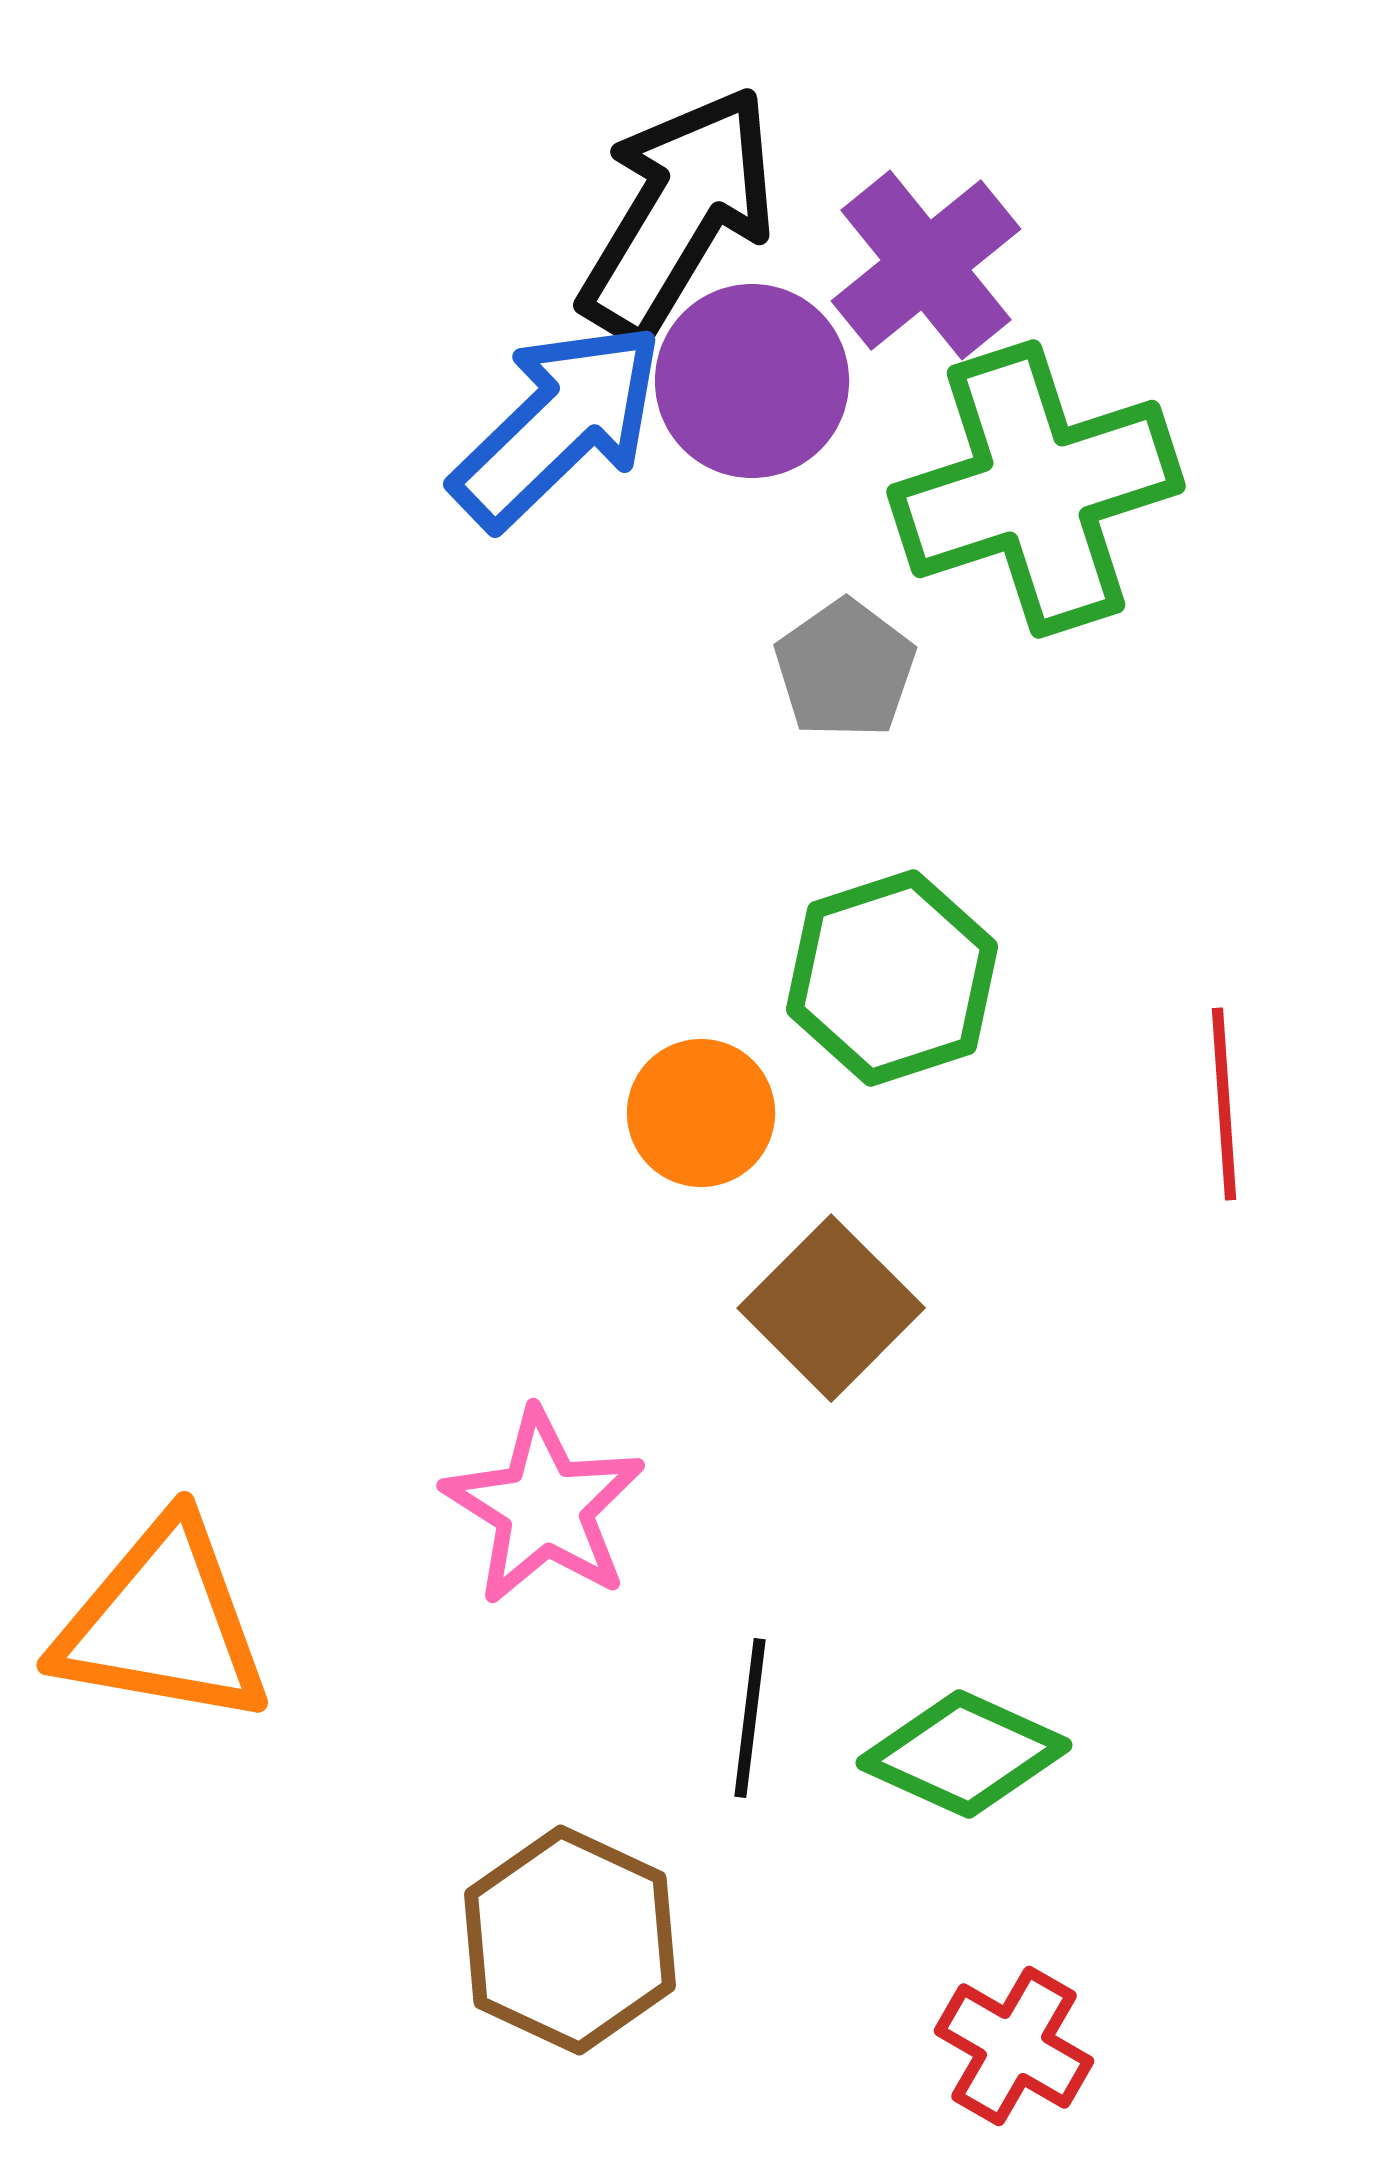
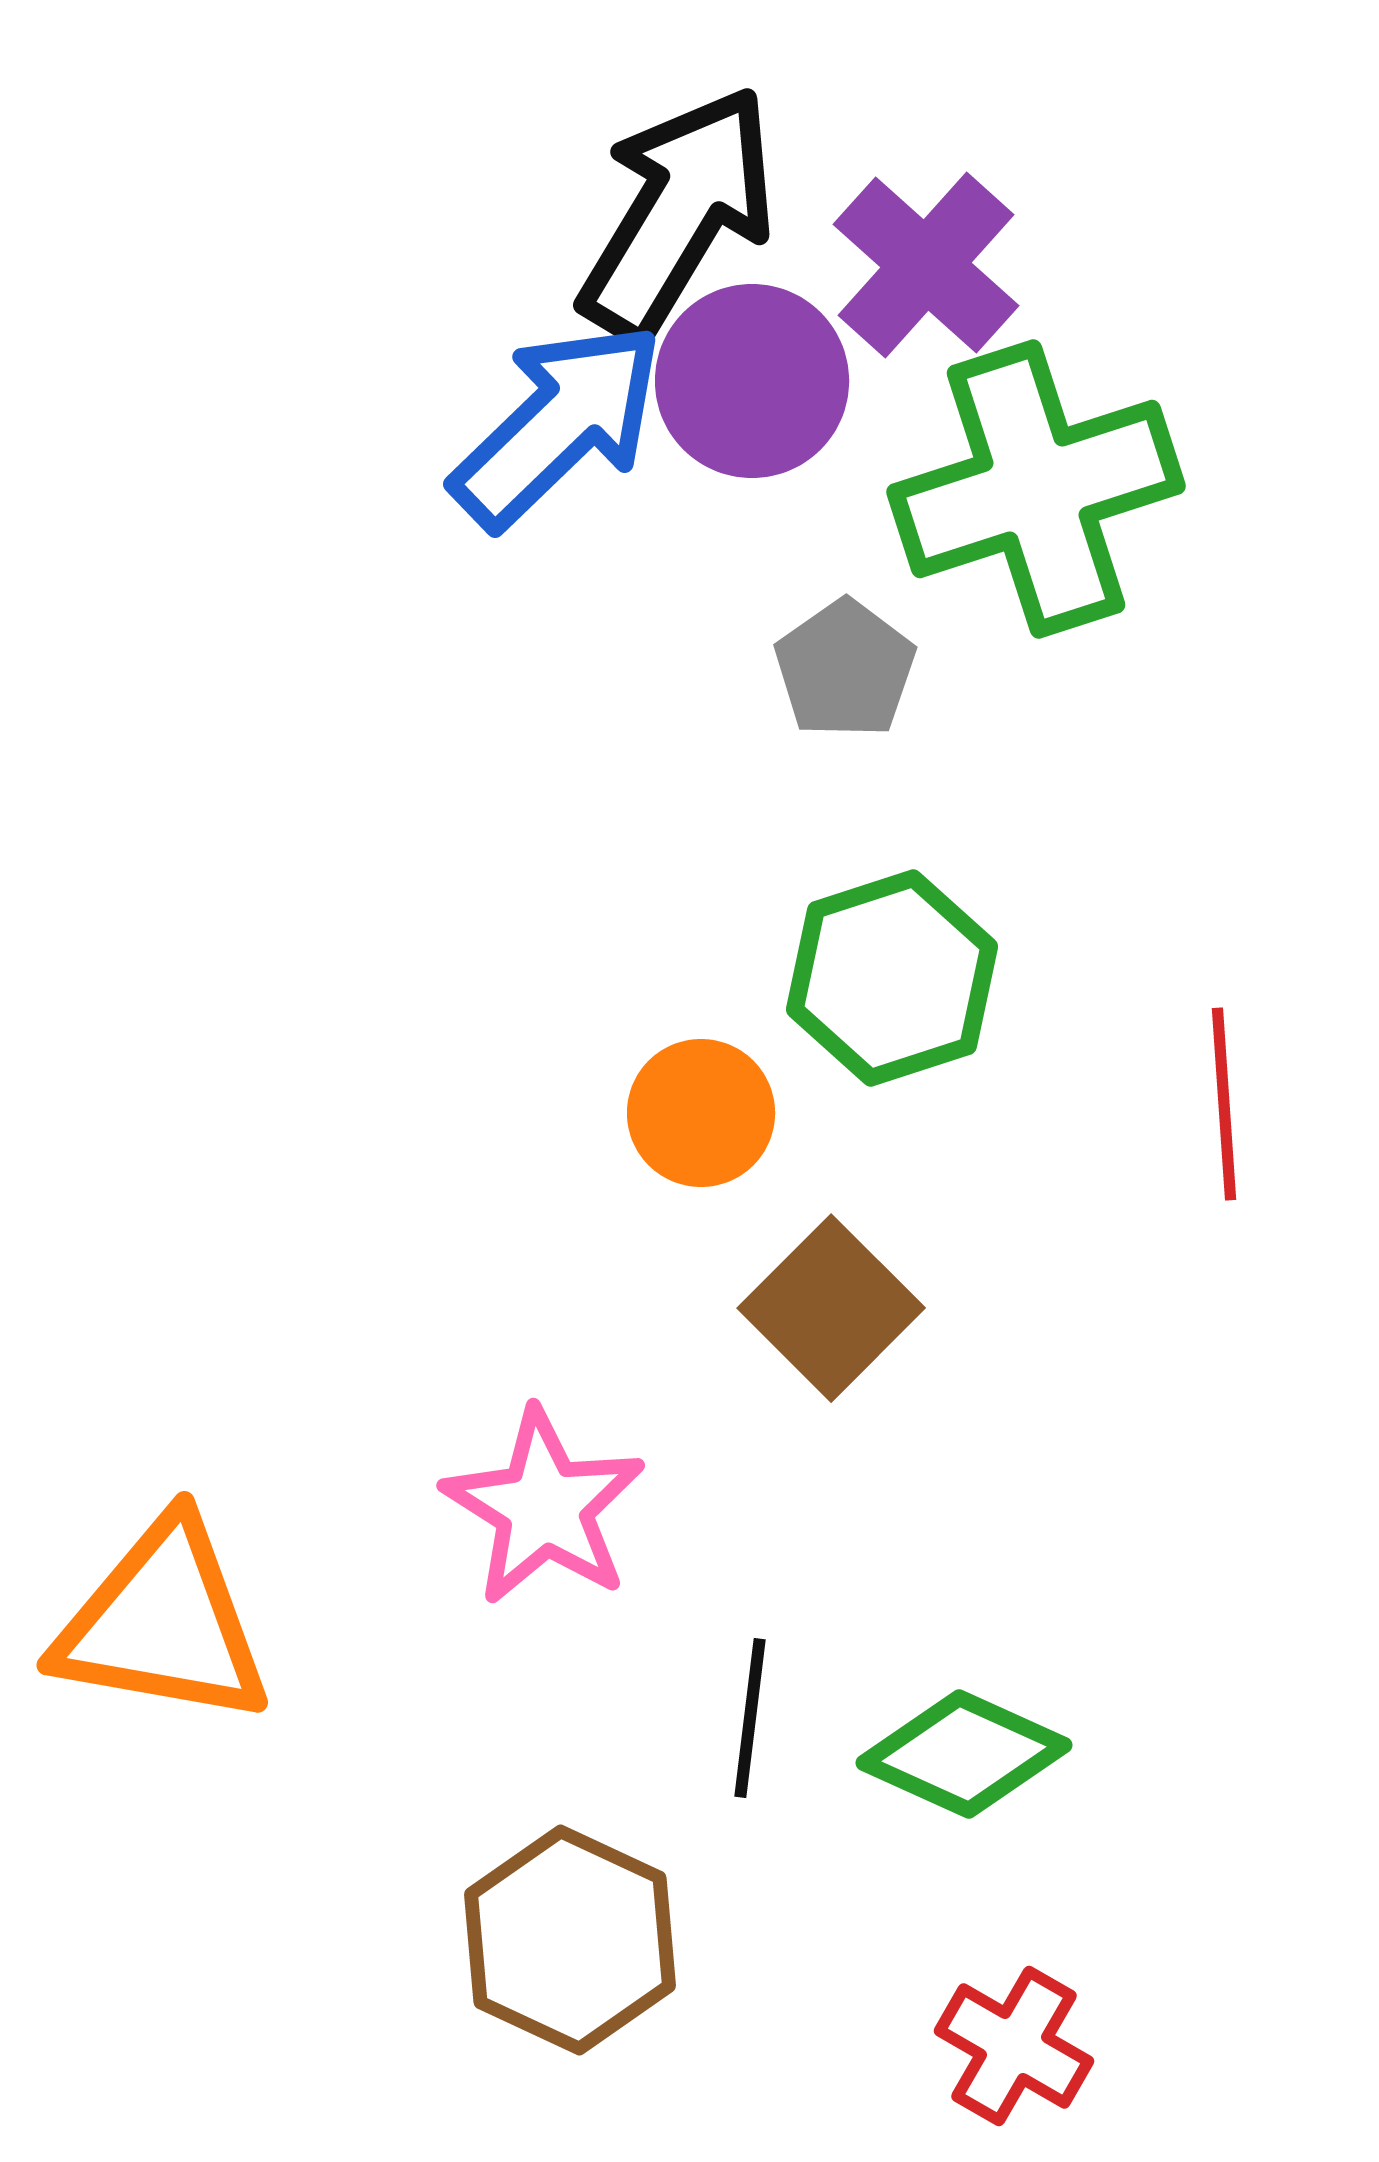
purple cross: rotated 9 degrees counterclockwise
